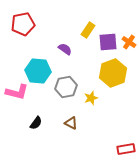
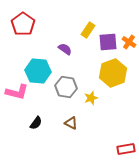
red pentagon: rotated 25 degrees counterclockwise
gray hexagon: rotated 20 degrees clockwise
